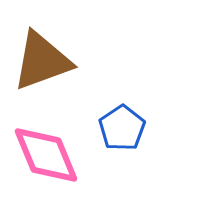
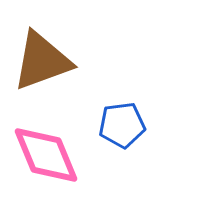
blue pentagon: moved 3 px up; rotated 27 degrees clockwise
